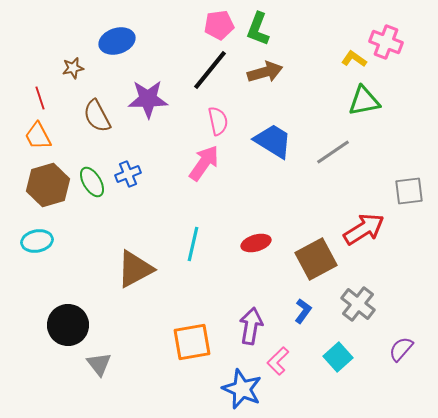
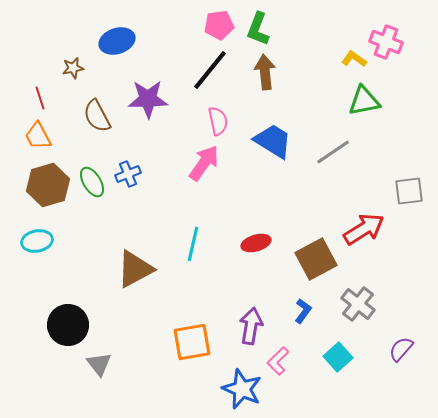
brown arrow: rotated 80 degrees counterclockwise
